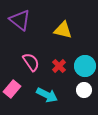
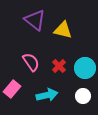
purple triangle: moved 15 px right
cyan circle: moved 2 px down
white circle: moved 1 px left, 6 px down
cyan arrow: rotated 40 degrees counterclockwise
